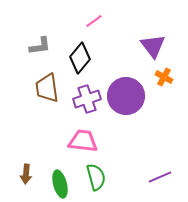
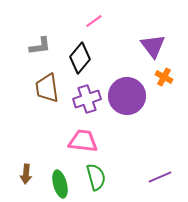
purple circle: moved 1 px right
